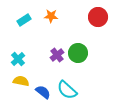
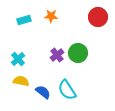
cyan rectangle: rotated 16 degrees clockwise
cyan semicircle: rotated 15 degrees clockwise
